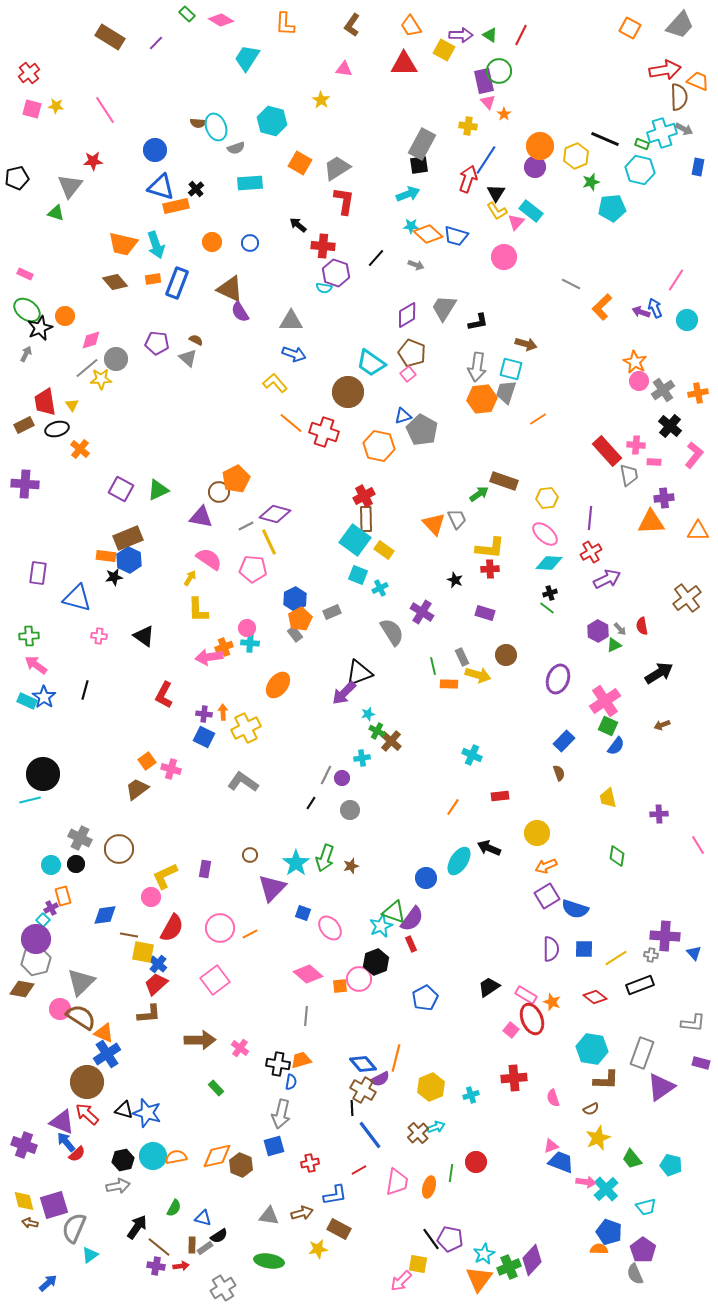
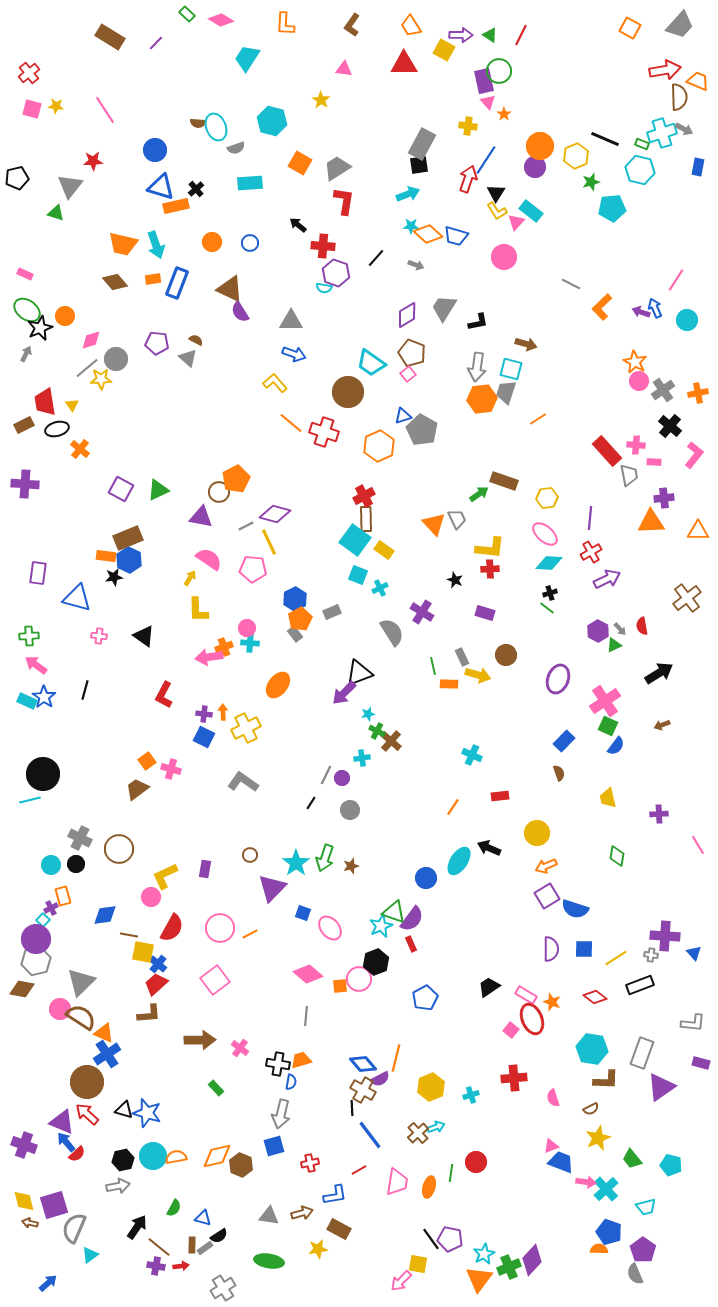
orange hexagon at (379, 446): rotated 24 degrees clockwise
